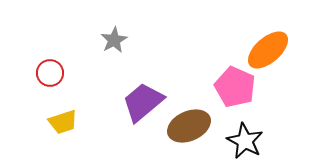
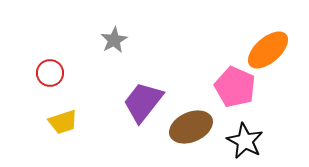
purple trapezoid: rotated 12 degrees counterclockwise
brown ellipse: moved 2 px right, 1 px down
